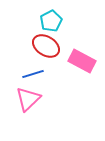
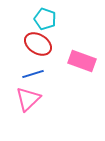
cyan pentagon: moved 6 px left, 2 px up; rotated 25 degrees counterclockwise
red ellipse: moved 8 px left, 2 px up
pink rectangle: rotated 8 degrees counterclockwise
